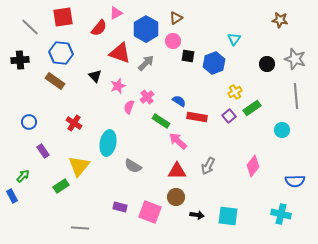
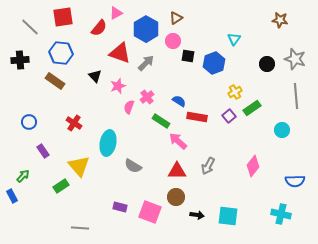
yellow triangle at (79, 166): rotated 20 degrees counterclockwise
